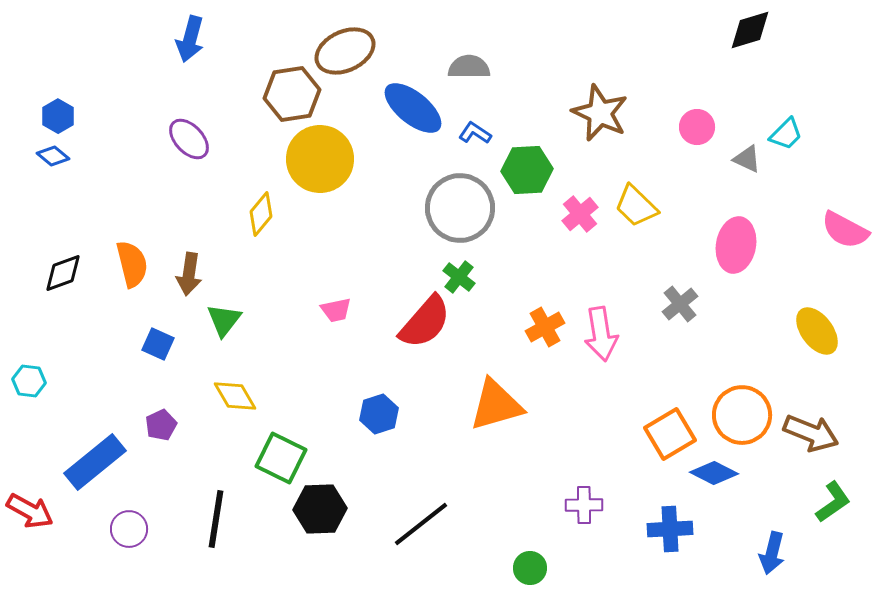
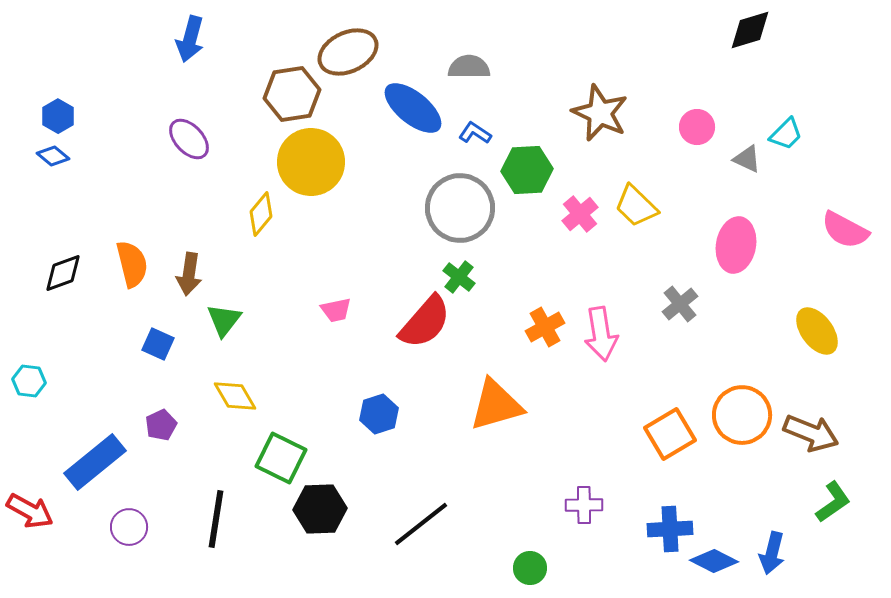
brown ellipse at (345, 51): moved 3 px right, 1 px down
yellow circle at (320, 159): moved 9 px left, 3 px down
blue diamond at (714, 473): moved 88 px down
purple circle at (129, 529): moved 2 px up
